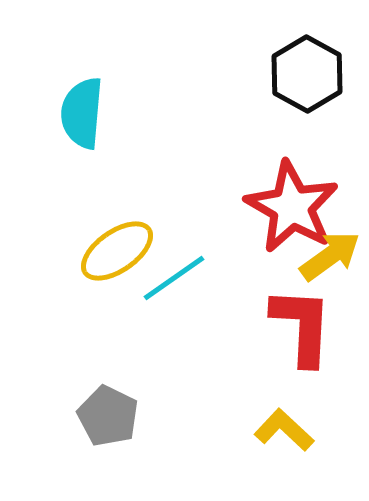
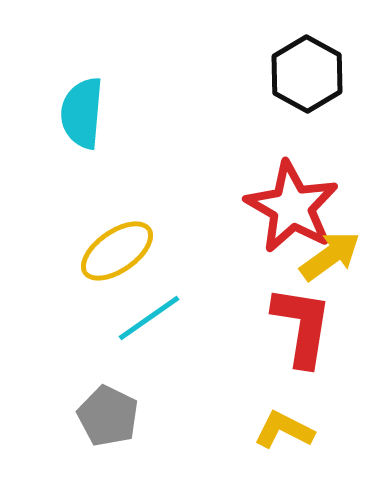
cyan line: moved 25 px left, 40 px down
red L-shape: rotated 6 degrees clockwise
yellow L-shape: rotated 16 degrees counterclockwise
